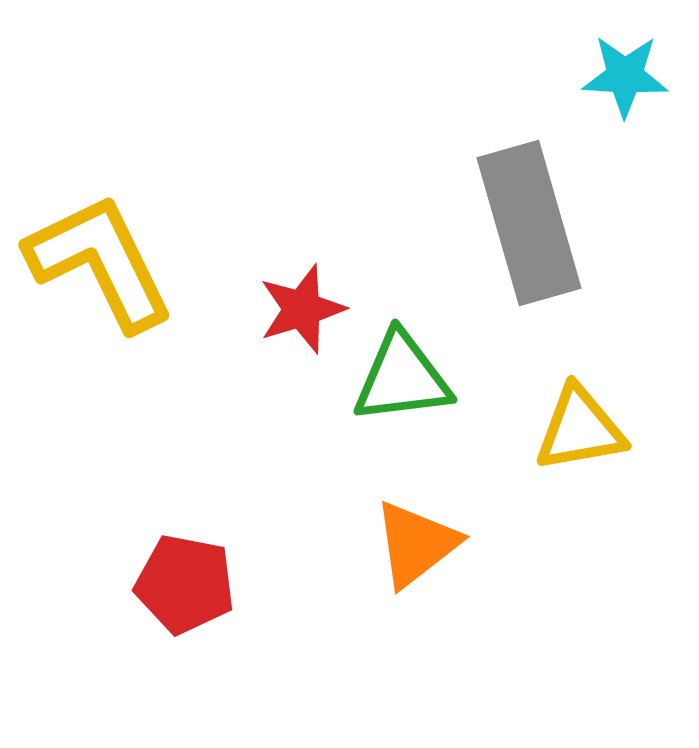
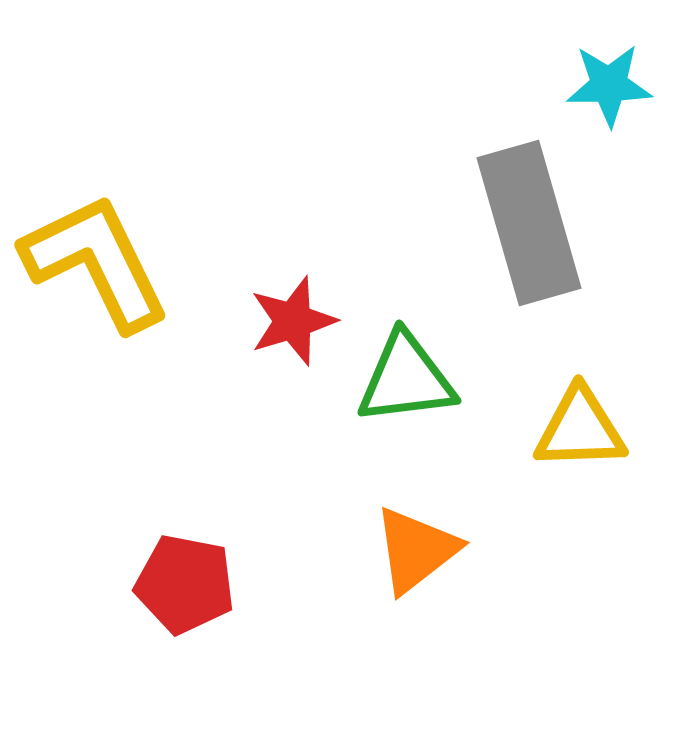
cyan star: moved 16 px left, 9 px down; rotated 4 degrees counterclockwise
yellow L-shape: moved 4 px left
red star: moved 9 px left, 12 px down
green triangle: moved 4 px right, 1 px down
yellow triangle: rotated 8 degrees clockwise
orange triangle: moved 6 px down
